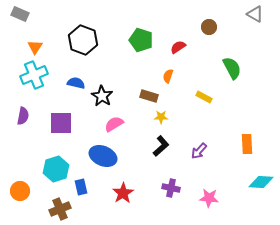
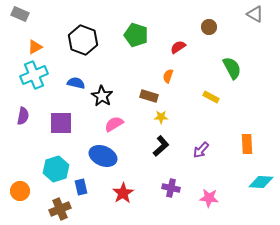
green pentagon: moved 5 px left, 5 px up
orange triangle: rotated 28 degrees clockwise
yellow rectangle: moved 7 px right
purple arrow: moved 2 px right, 1 px up
